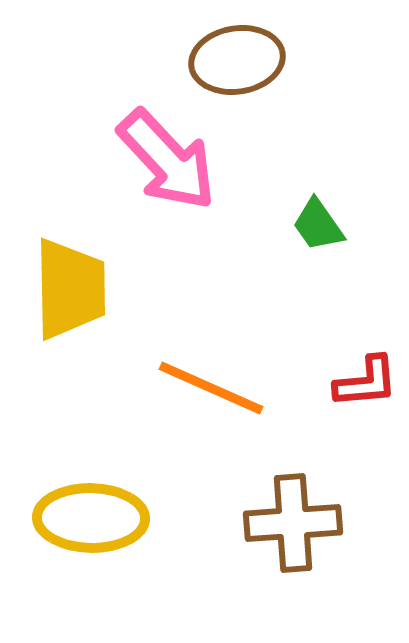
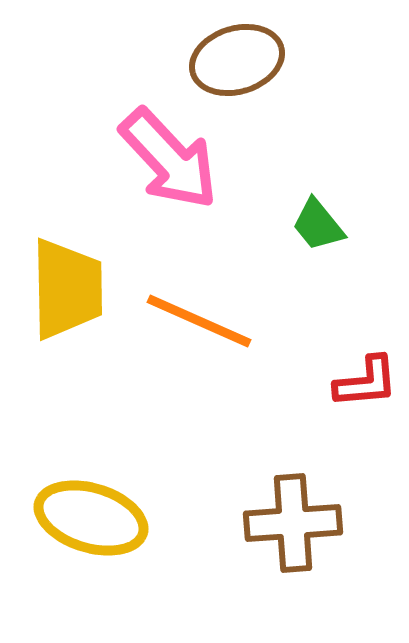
brown ellipse: rotated 8 degrees counterclockwise
pink arrow: moved 2 px right, 1 px up
green trapezoid: rotated 4 degrees counterclockwise
yellow trapezoid: moved 3 px left
orange line: moved 12 px left, 67 px up
yellow ellipse: rotated 16 degrees clockwise
